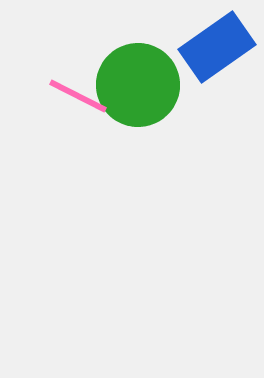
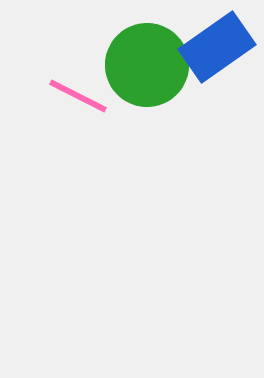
green circle: moved 9 px right, 20 px up
